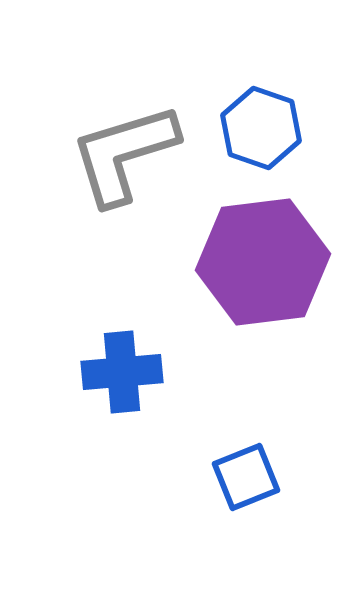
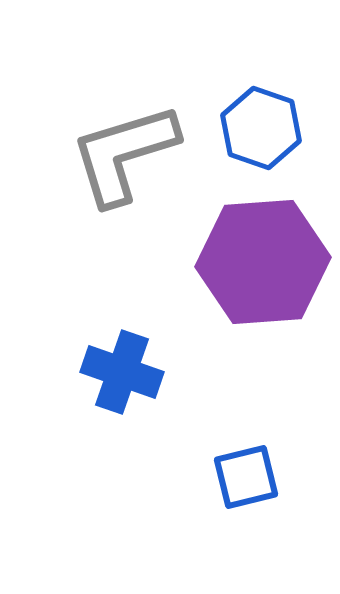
purple hexagon: rotated 3 degrees clockwise
blue cross: rotated 24 degrees clockwise
blue square: rotated 8 degrees clockwise
